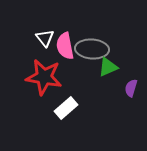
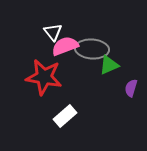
white triangle: moved 8 px right, 6 px up
pink semicircle: rotated 80 degrees clockwise
green triangle: moved 1 px right, 2 px up
white rectangle: moved 1 px left, 8 px down
